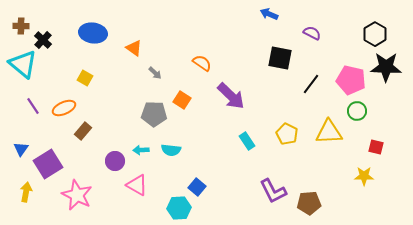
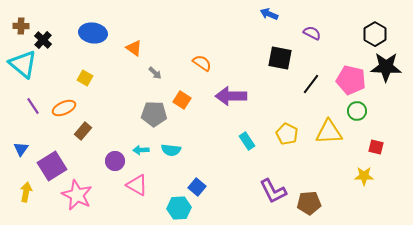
purple arrow: rotated 136 degrees clockwise
purple square: moved 4 px right, 2 px down
